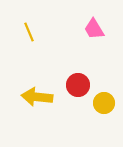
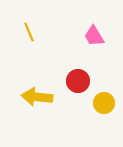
pink trapezoid: moved 7 px down
red circle: moved 4 px up
